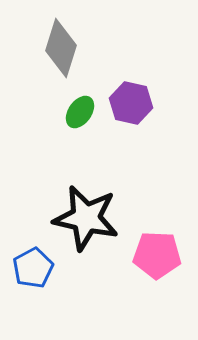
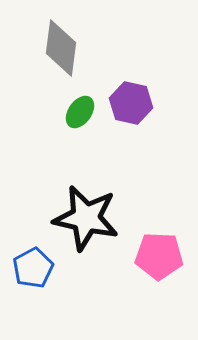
gray diamond: rotated 10 degrees counterclockwise
pink pentagon: moved 2 px right, 1 px down
